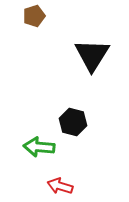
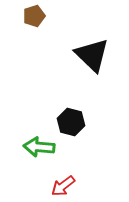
black triangle: rotated 18 degrees counterclockwise
black hexagon: moved 2 px left
red arrow: moved 3 px right; rotated 55 degrees counterclockwise
